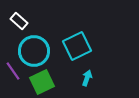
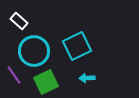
purple line: moved 1 px right, 4 px down
cyan arrow: rotated 112 degrees counterclockwise
green square: moved 4 px right
